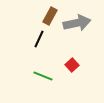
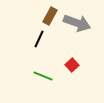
gray arrow: rotated 32 degrees clockwise
